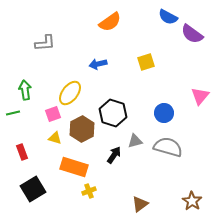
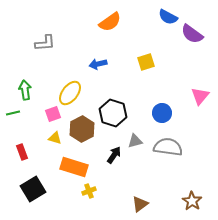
blue circle: moved 2 px left
gray semicircle: rotated 8 degrees counterclockwise
